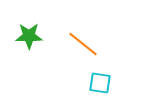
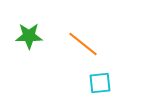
cyan square: rotated 15 degrees counterclockwise
